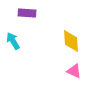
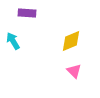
yellow diamond: rotated 70 degrees clockwise
pink triangle: rotated 21 degrees clockwise
